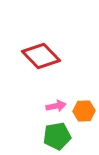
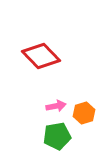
orange hexagon: moved 2 px down; rotated 15 degrees counterclockwise
